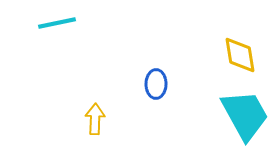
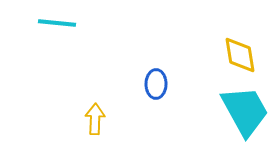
cyan line: rotated 18 degrees clockwise
cyan trapezoid: moved 4 px up
